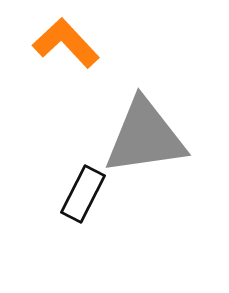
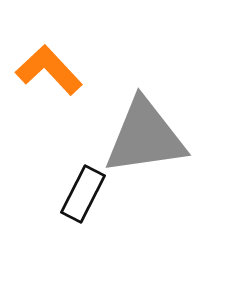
orange L-shape: moved 17 px left, 27 px down
